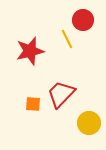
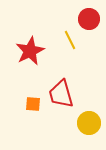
red circle: moved 6 px right, 1 px up
yellow line: moved 3 px right, 1 px down
red star: rotated 12 degrees counterclockwise
red trapezoid: rotated 60 degrees counterclockwise
